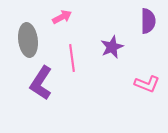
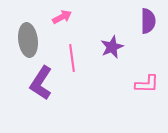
pink L-shape: rotated 20 degrees counterclockwise
